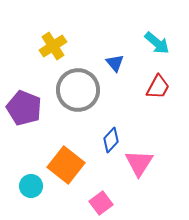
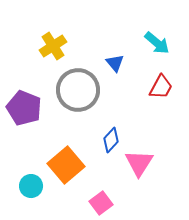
red trapezoid: moved 3 px right
orange square: rotated 12 degrees clockwise
